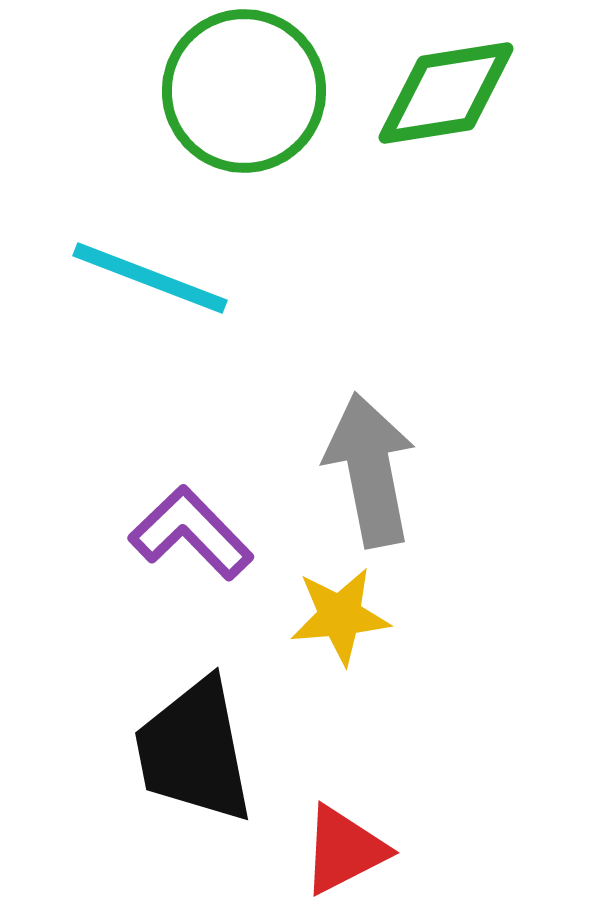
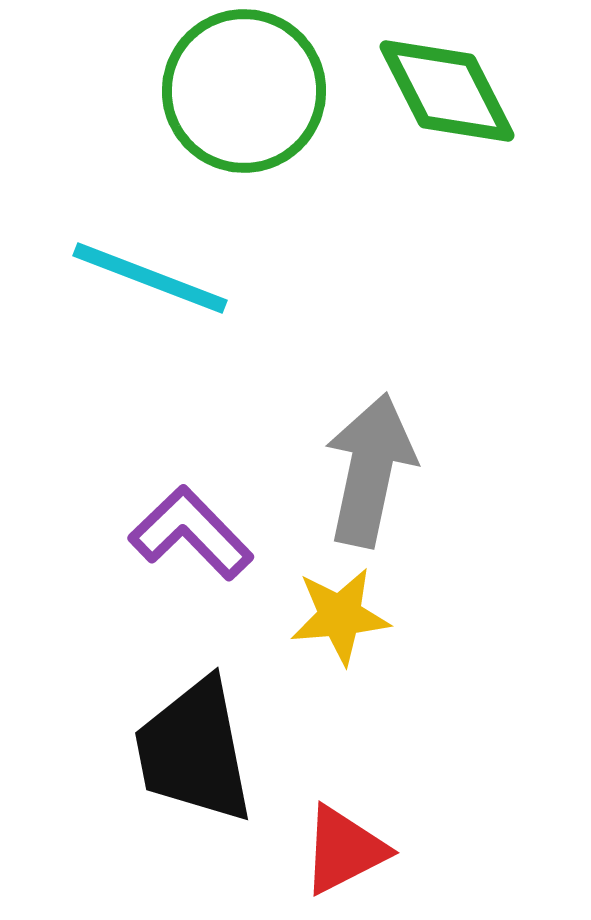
green diamond: moved 1 px right, 2 px up; rotated 72 degrees clockwise
gray arrow: rotated 23 degrees clockwise
